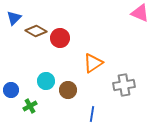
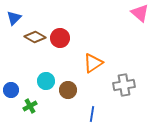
pink triangle: rotated 18 degrees clockwise
brown diamond: moved 1 px left, 6 px down
